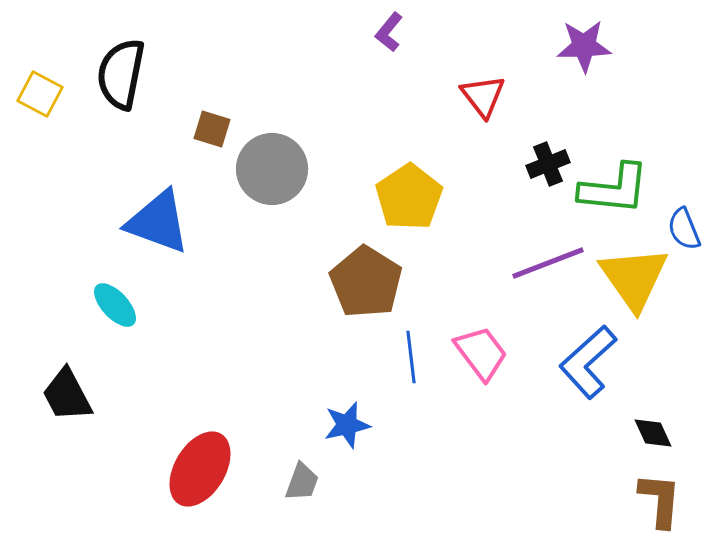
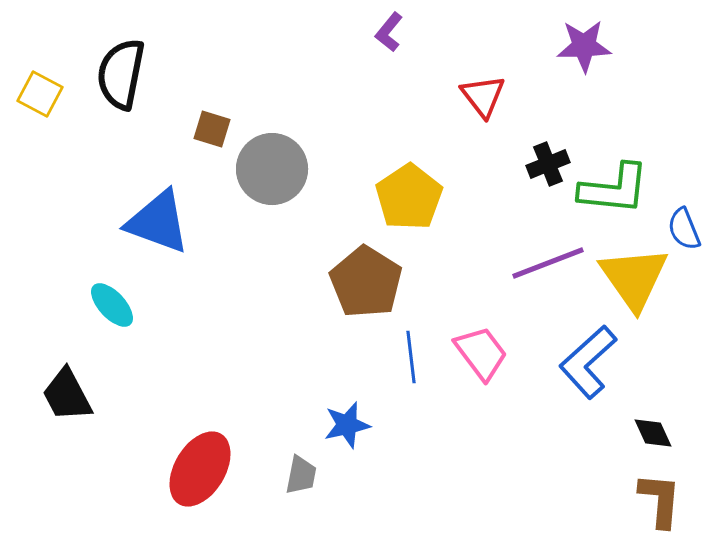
cyan ellipse: moved 3 px left
gray trapezoid: moved 1 px left, 7 px up; rotated 9 degrees counterclockwise
